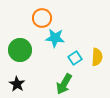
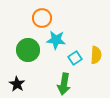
cyan star: moved 1 px right, 2 px down
green circle: moved 8 px right
yellow semicircle: moved 1 px left, 2 px up
green arrow: rotated 20 degrees counterclockwise
